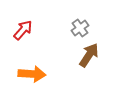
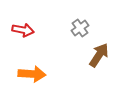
red arrow: rotated 60 degrees clockwise
brown arrow: moved 10 px right
